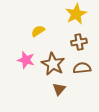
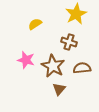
yellow semicircle: moved 3 px left, 7 px up
brown cross: moved 10 px left; rotated 28 degrees clockwise
brown star: moved 2 px down
